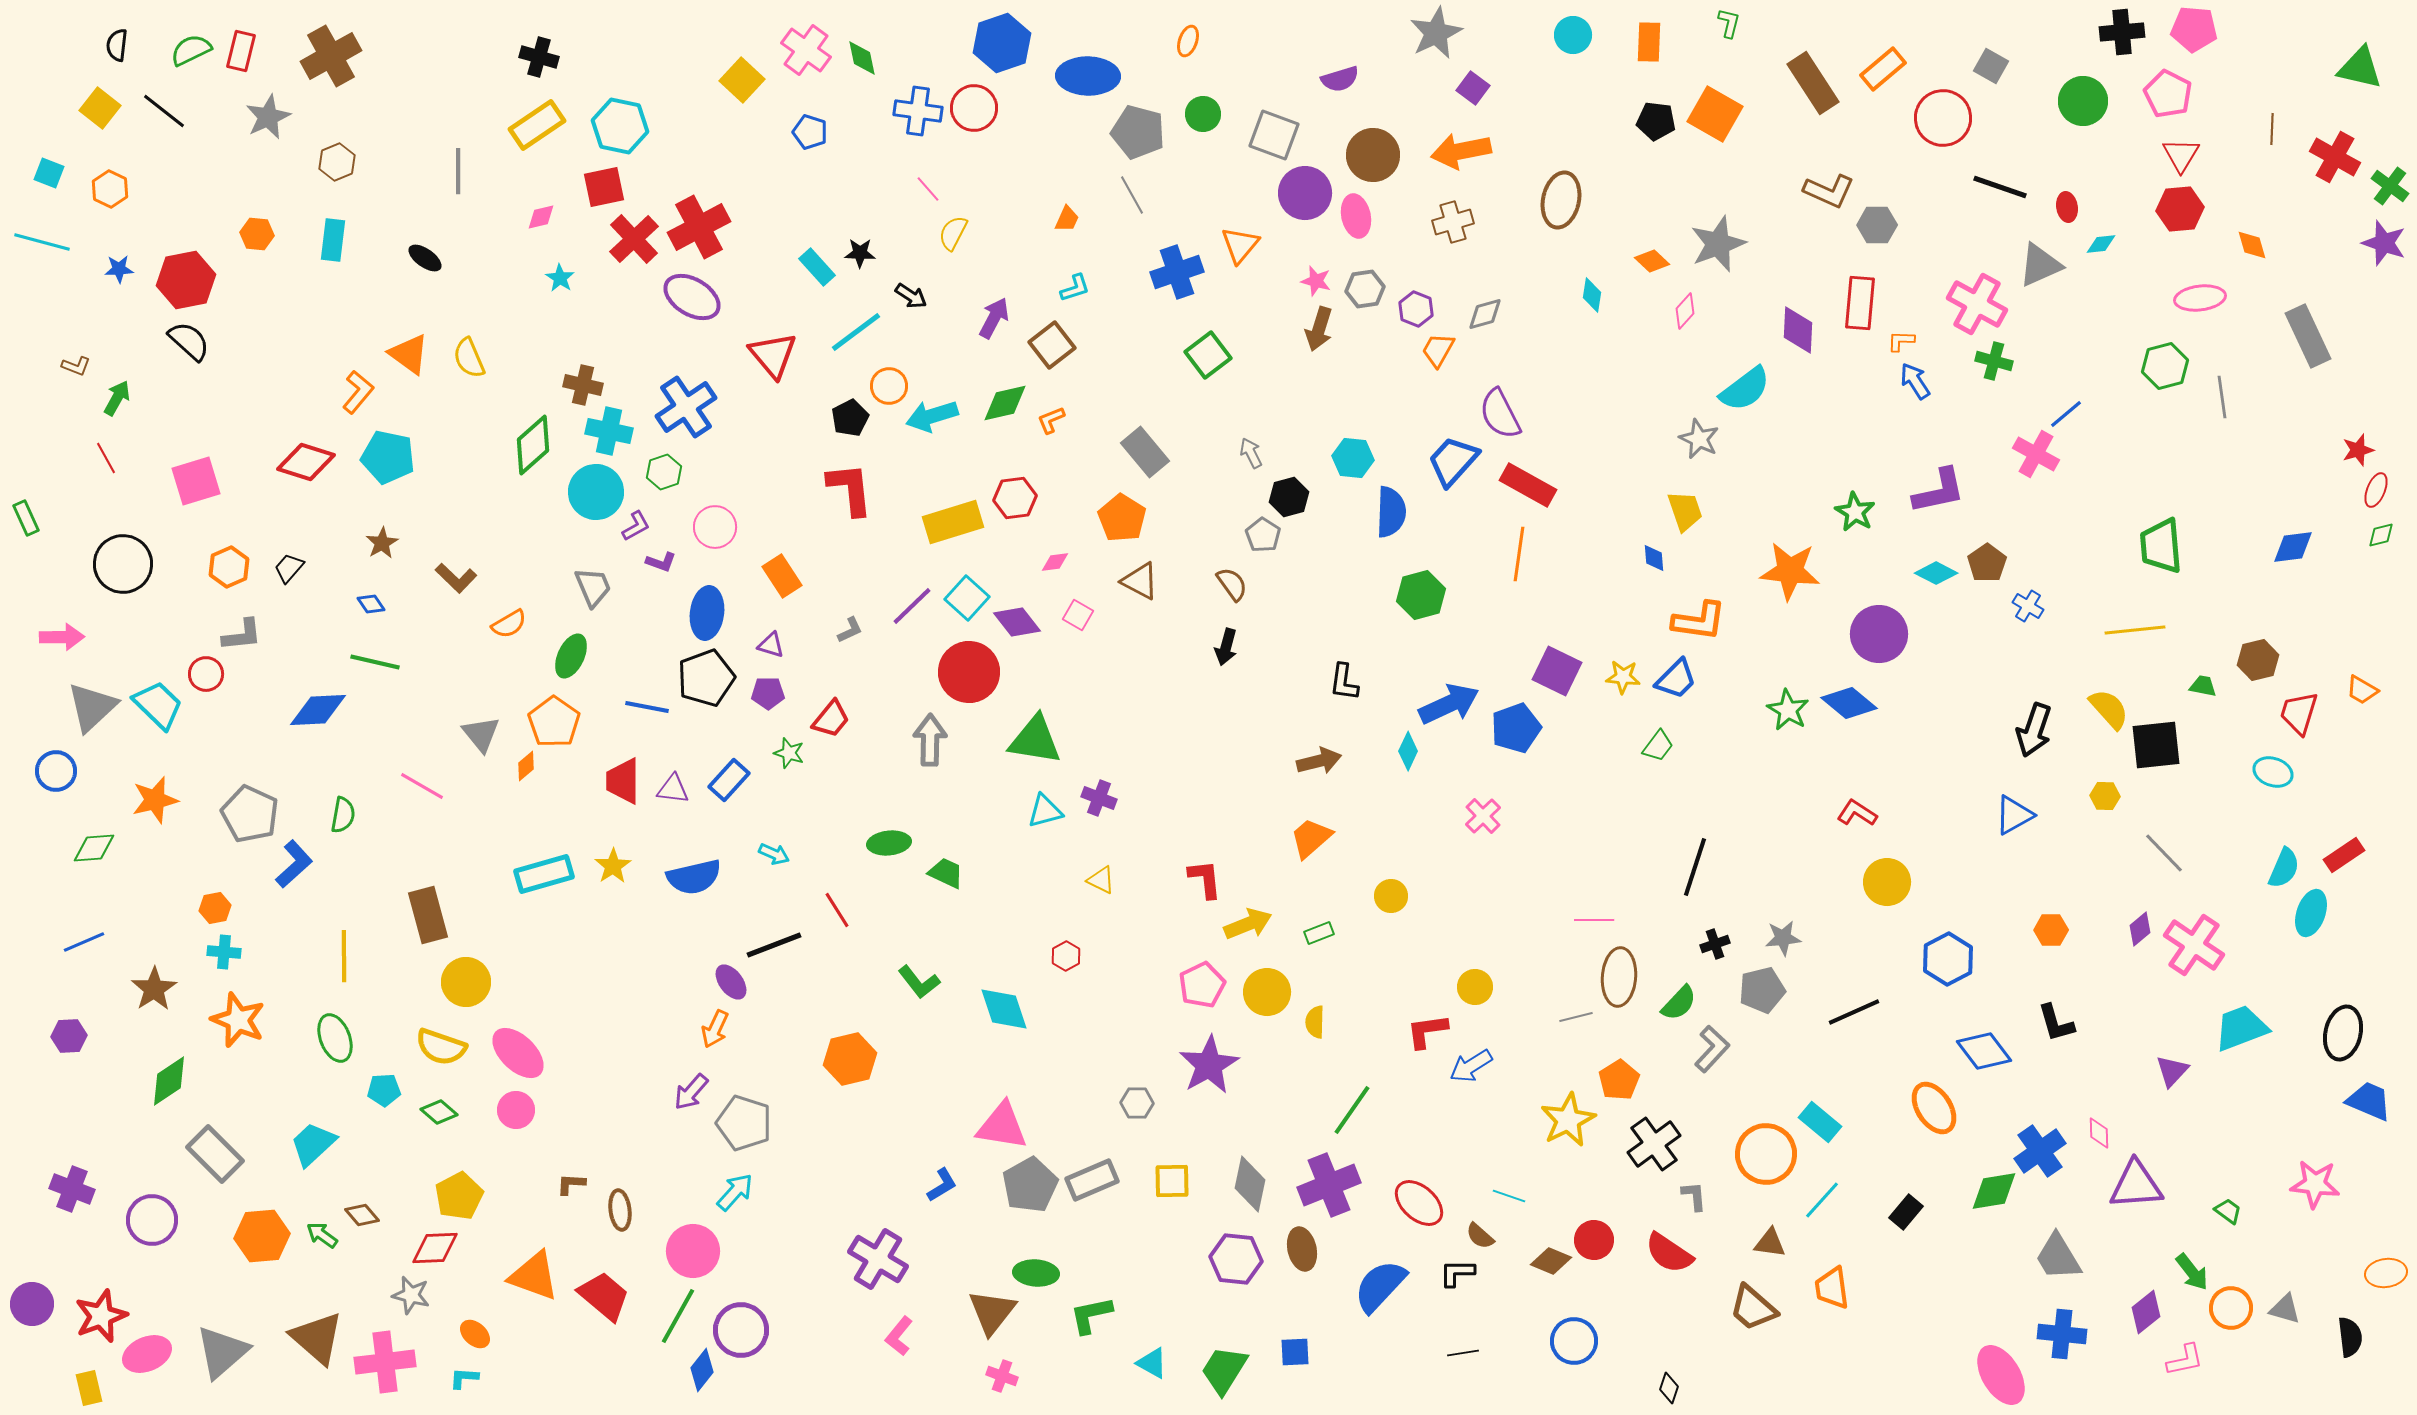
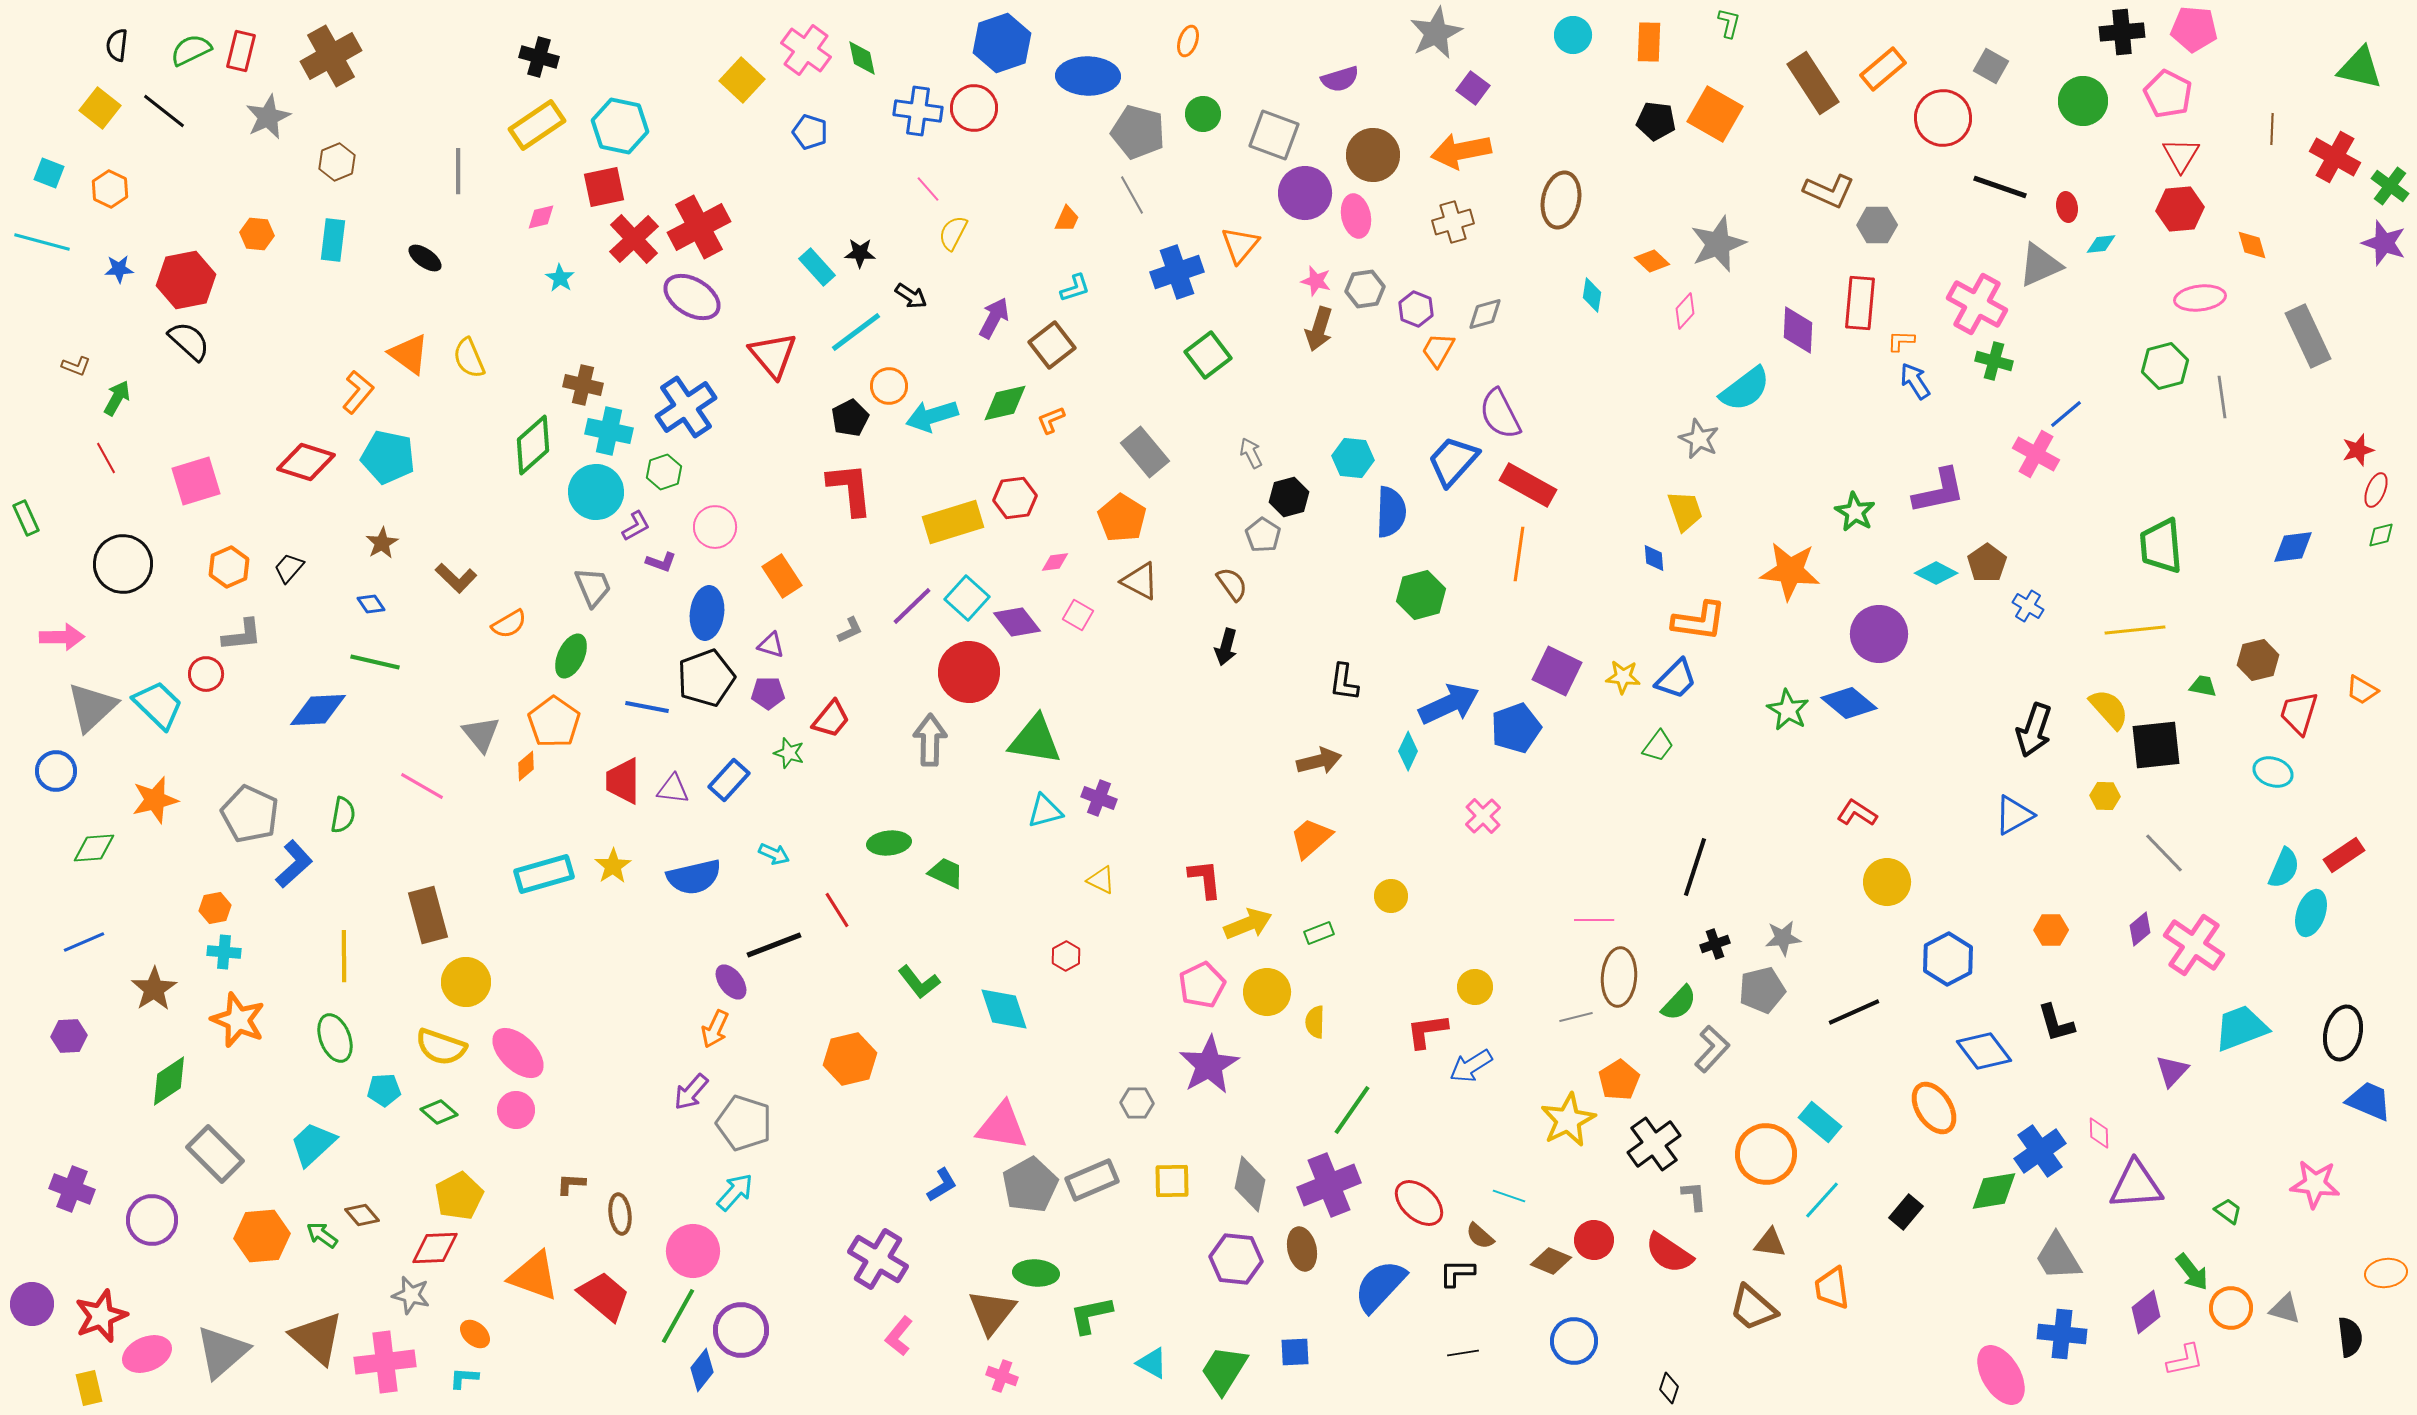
brown ellipse at (620, 1210): moved 4 px down
